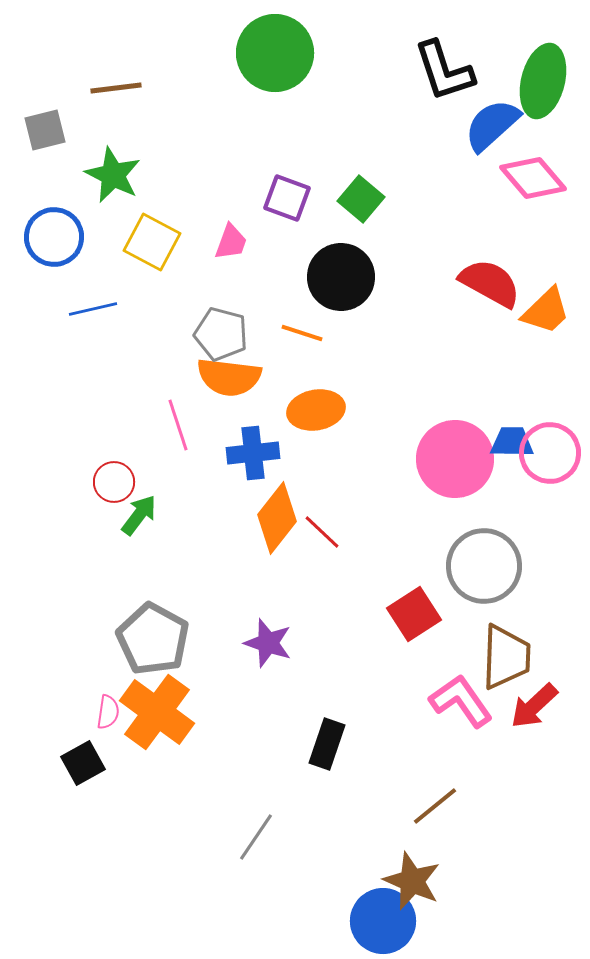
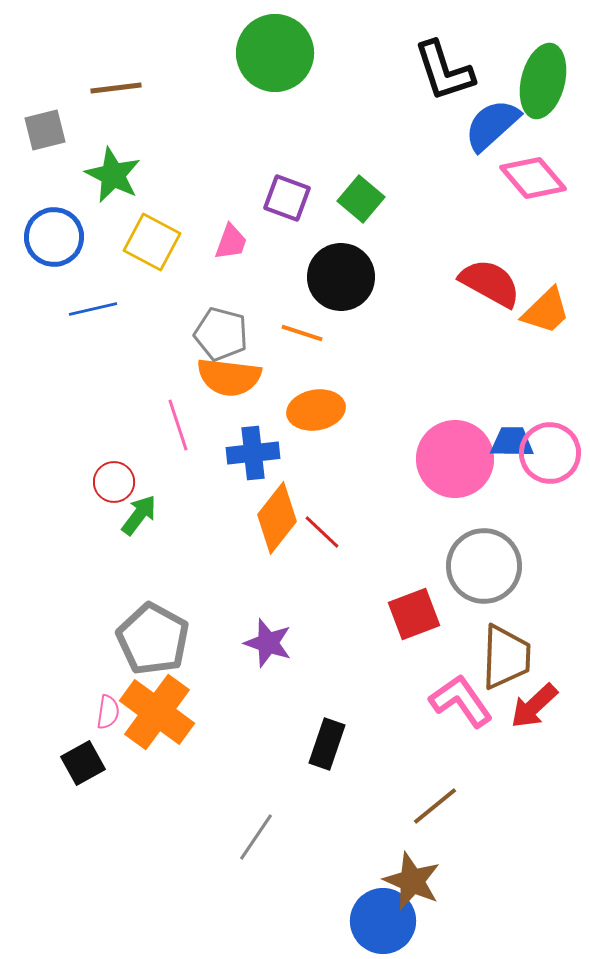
red square at (414, 614): rotated 12 degrees clockwise
